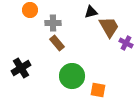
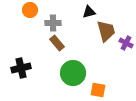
black triangle: moved 2 px left
brown trapezoid: moved 3 px left, 4 px down; rotated 15 degrees clockwise
black cross: rotated 18 degrees clockwise
green circle: moved 1 px right, 3 px up
